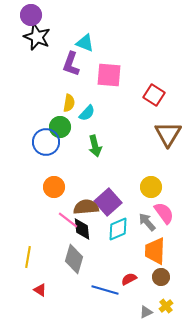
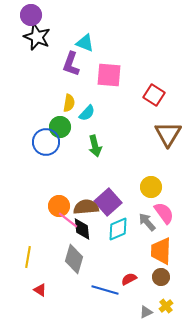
orange circle: moved 5 px right, 19 px down
orange trapezoid: moved 6 px right
